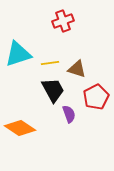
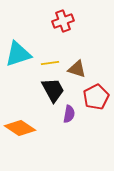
purple semicircle: rotated 30 degrees clockwise
